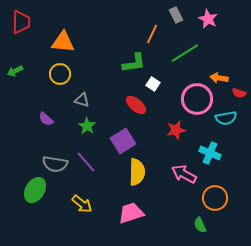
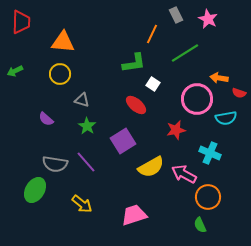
yellow semicircle: moved 14 px right, 5 px up; rotated 60 degrees clockwise
orange circle: moved 7 px left, 1 px up
pink trapezoid: moved 3 px right, 2 px down
